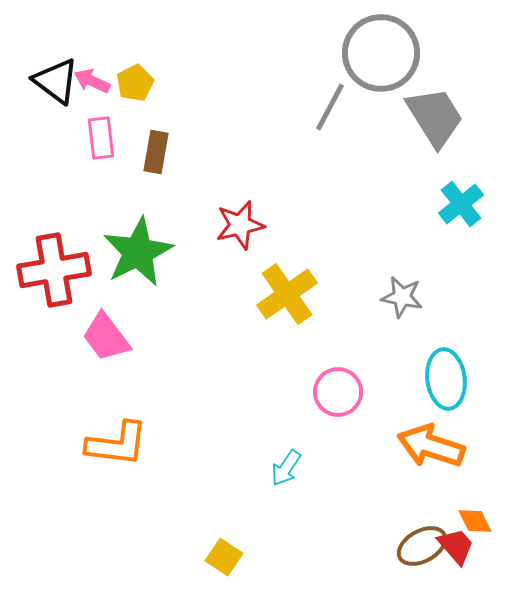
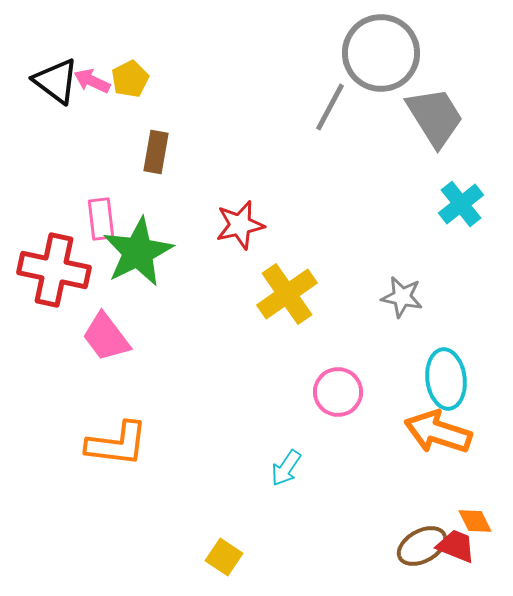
yellow pentagon: moved 5 px left, 4 px up
pink rectangle: moved 81 px down
red cross: rotated 22 degrees clockwise
orange arrow: moved 7 px right, 14 px up
red trapezoid: rotated 27 degrees counterclockwise
